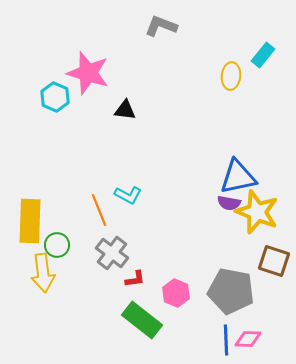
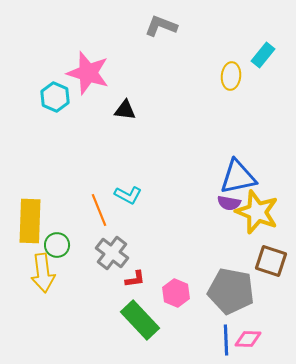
brown square: moved 3 px left
green rectangle: moved 2 px left; rotated 9 degrees clockwise
